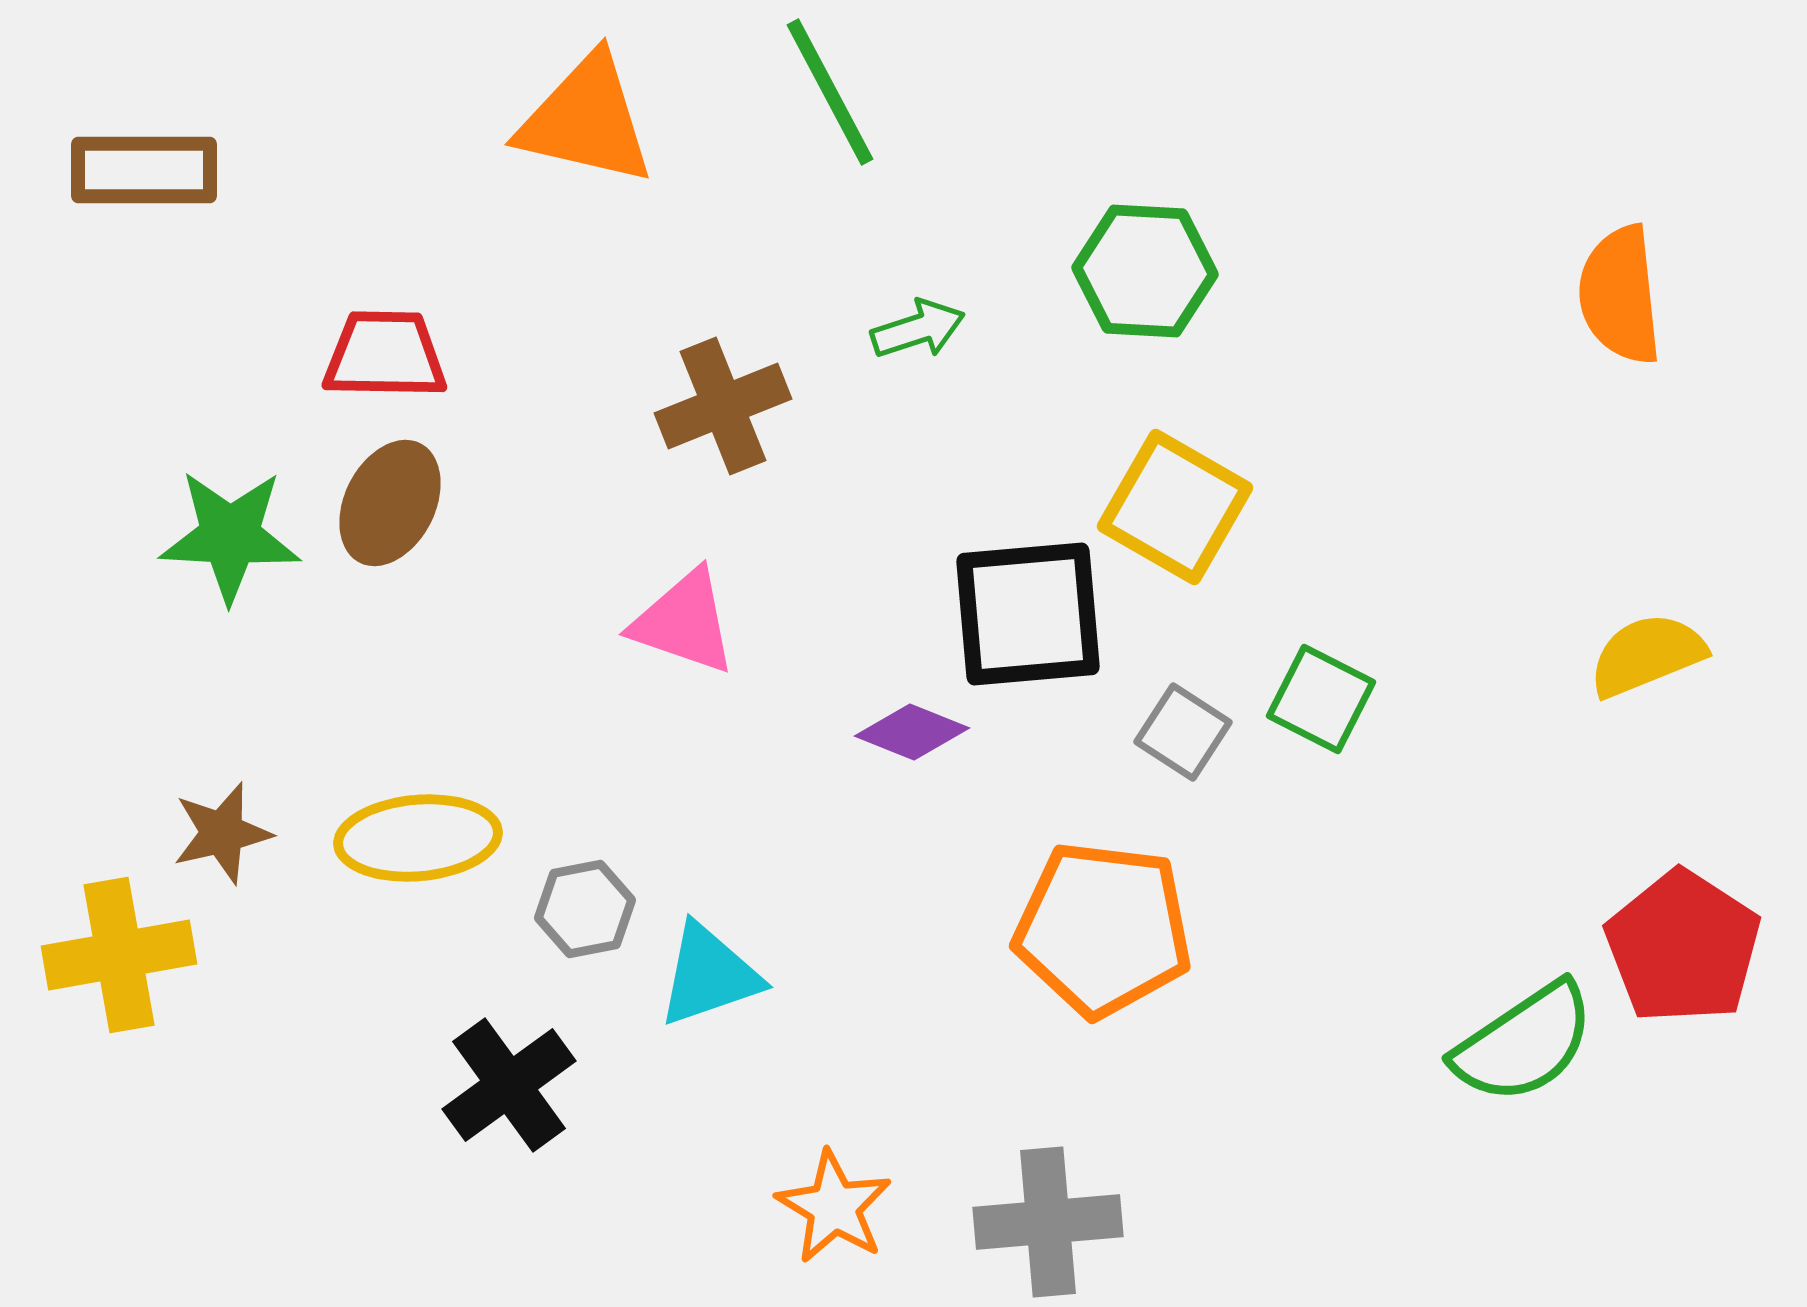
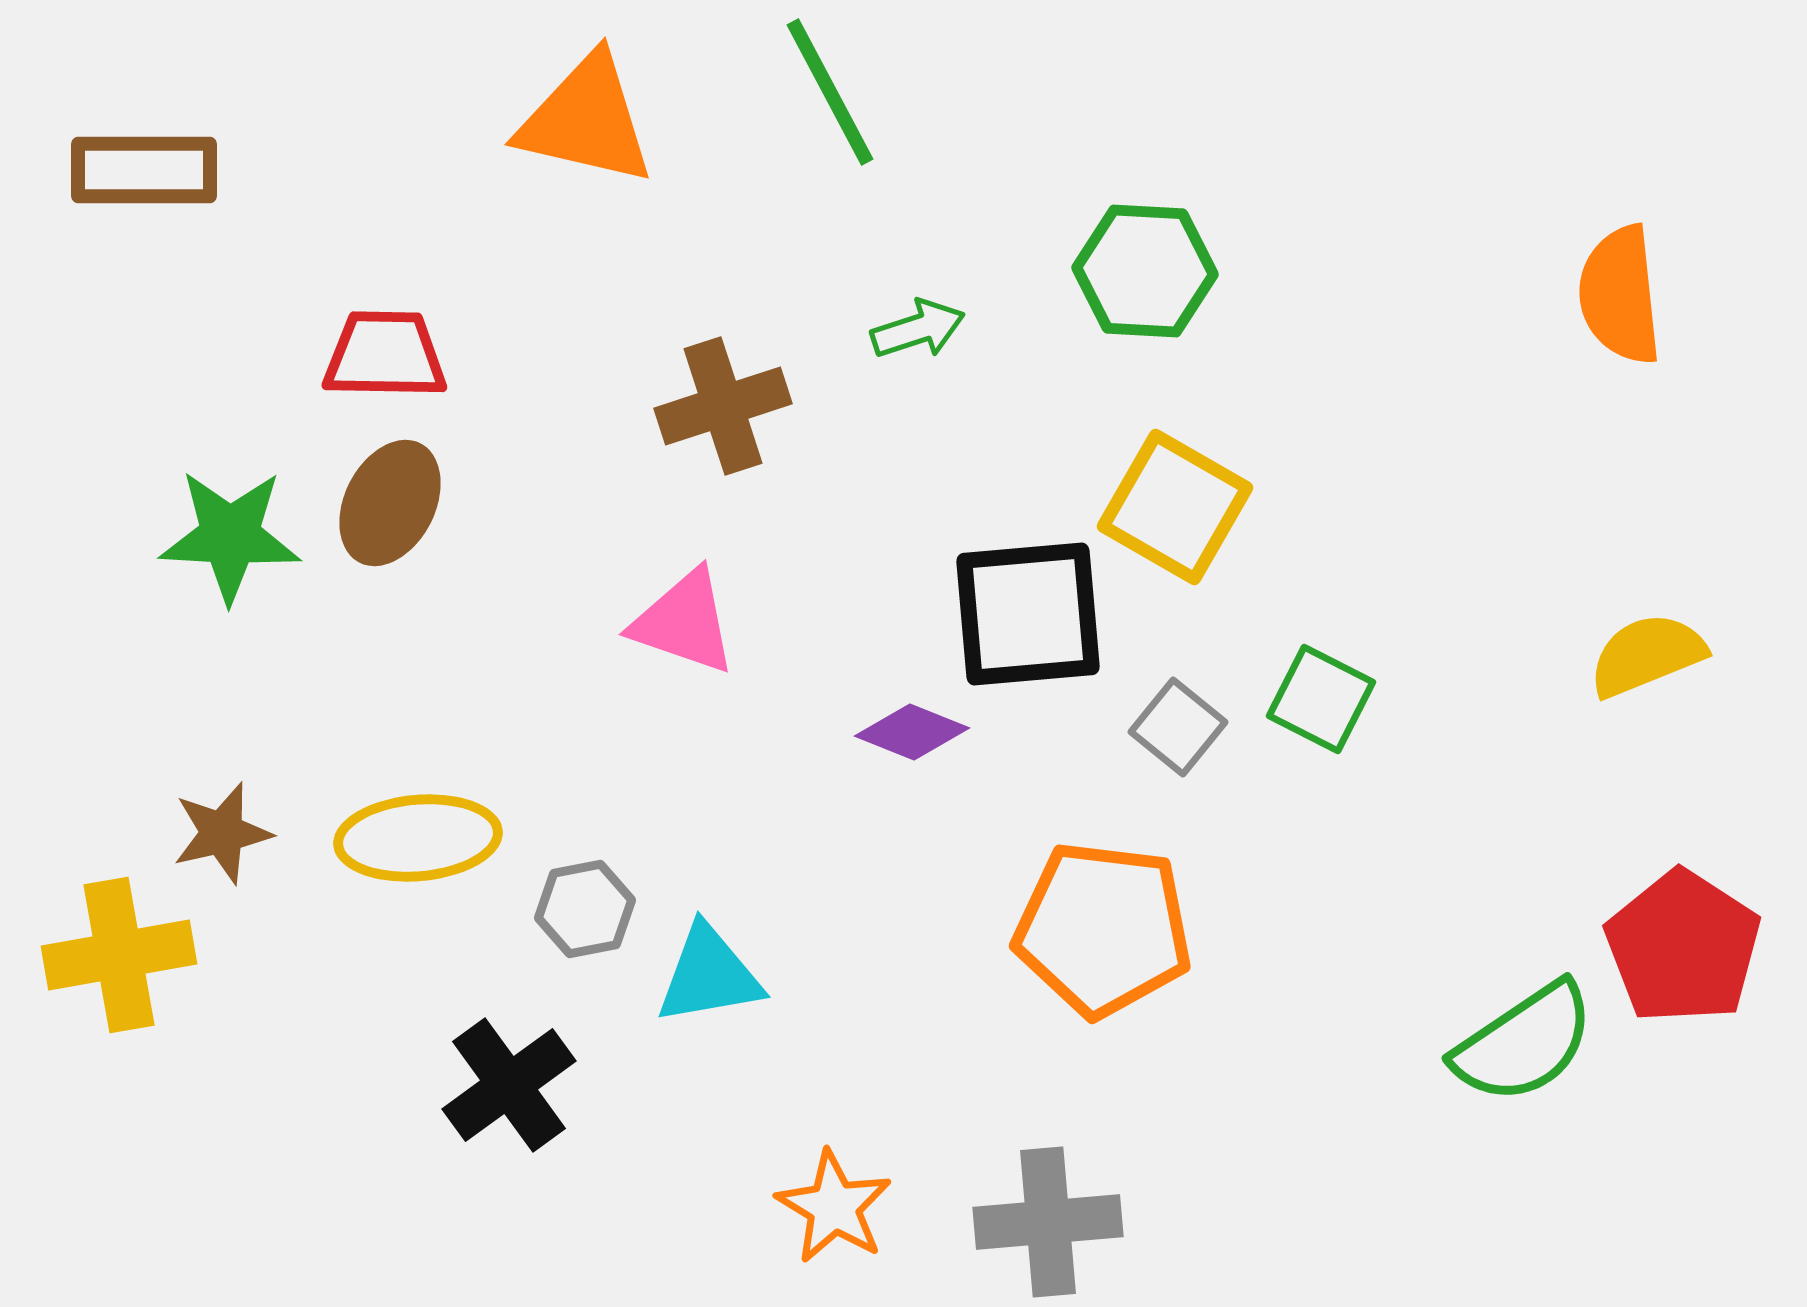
brown cross: rotated 4 degrees clockwise
gray square: moved 5 px left, 5 px up; rotated 6 degrees clockwise
cyan triangle: rotated 9 degrees clockwise
